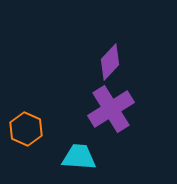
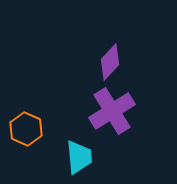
purple cross: moved 1 px right, 2 px down
cyan trapezoid: rotated 81 degrees clockwise
